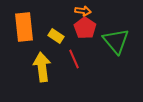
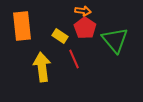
orange rectangle: moved 2 px left, 1 px up
yellow rectangle: moved 4 px right
green triangle: moved 1 px left, 1 px up
